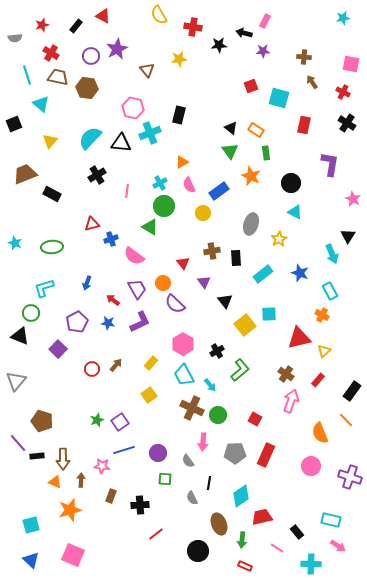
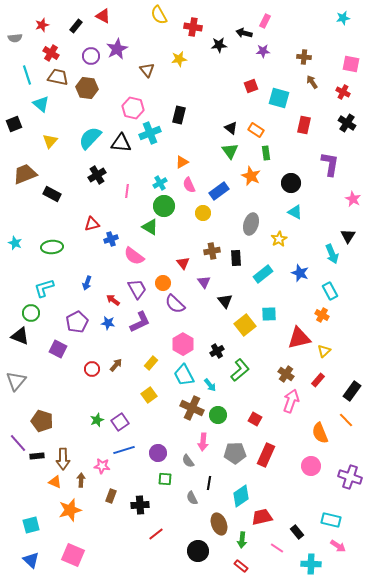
purple square at (58, 349): rotated 18 degrees counterclockwise
red rectangle at (245, 566): moved 4 px left; rotated 16 degrees clockwise
